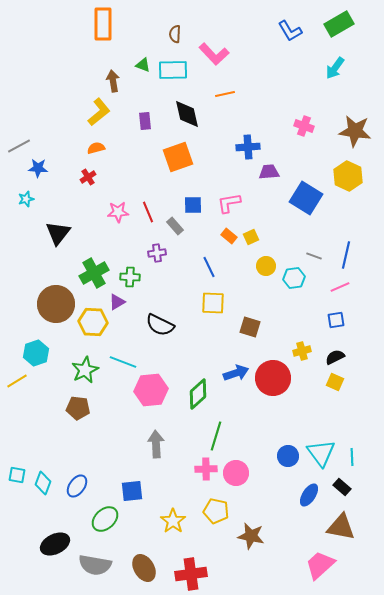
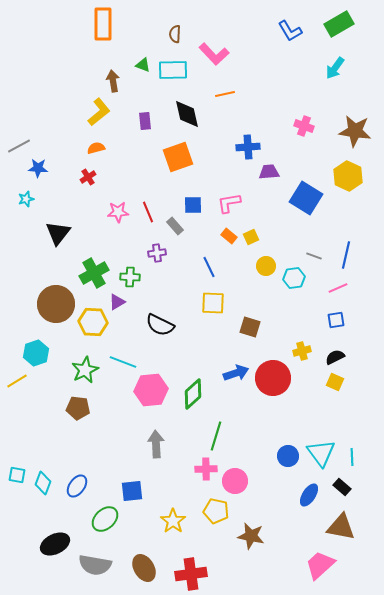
pink line at (340, 287): moved 2 px left, 1 px down
green diamond at (198, 394): moved 5 px left
pink circle at (236, 473): moved 1 px left, 8 px down
